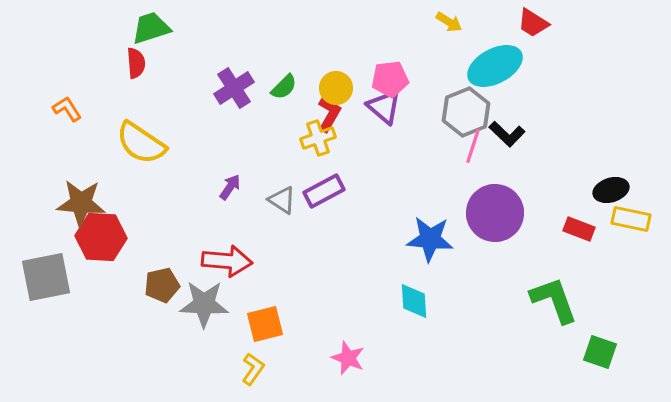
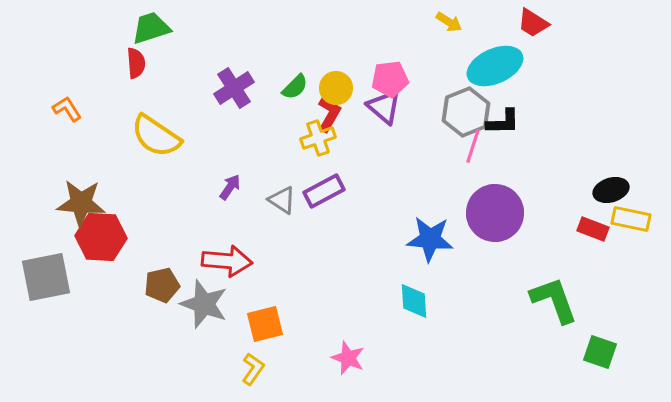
cyan ellipse: rotated 4 degrees clockwise
green semicircle: moved 11 px right
black L-shape: moved 4 px left, 12 px up; rotated 45 degrees counterclockwise
yellow semicircle: moved 15 px right, 7 px up
red rectangle: moved 14 px right
gray star: rotated 18 degrees clockwise
